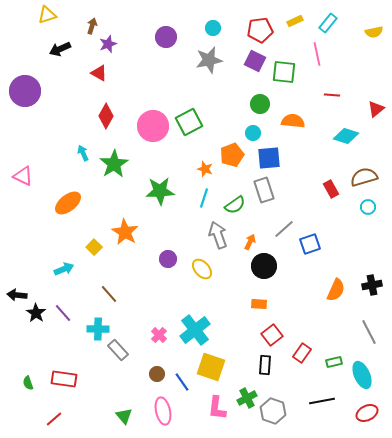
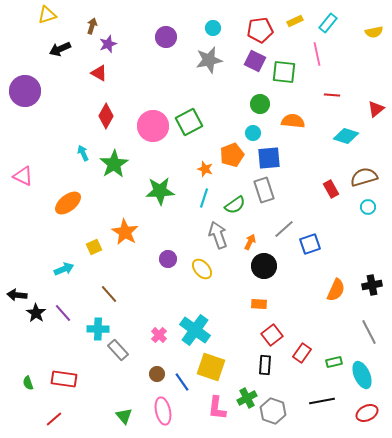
yellow square at (94, 247): rotated 21 degrees clockwise
cyan cross at (195, 330): rotated 16 degrees counterclockwise
